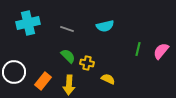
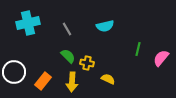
gray line: rotated 40 degrees clockwise
pink semicircle: moved 7 px down
yellow arrow: moved 3 px right, 3 px up
